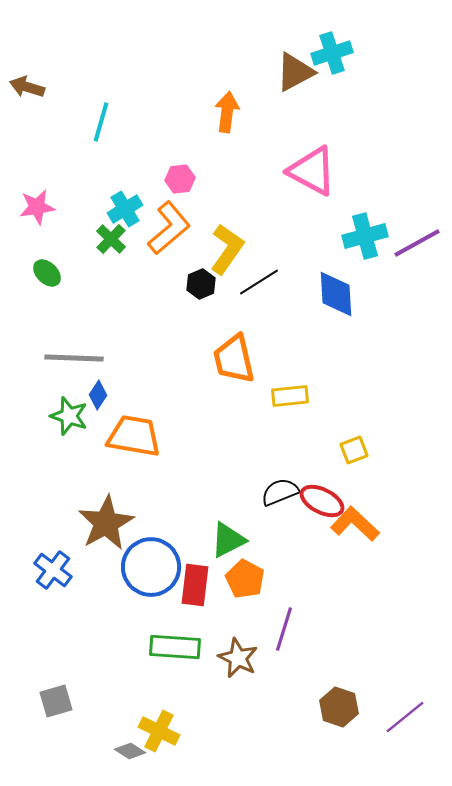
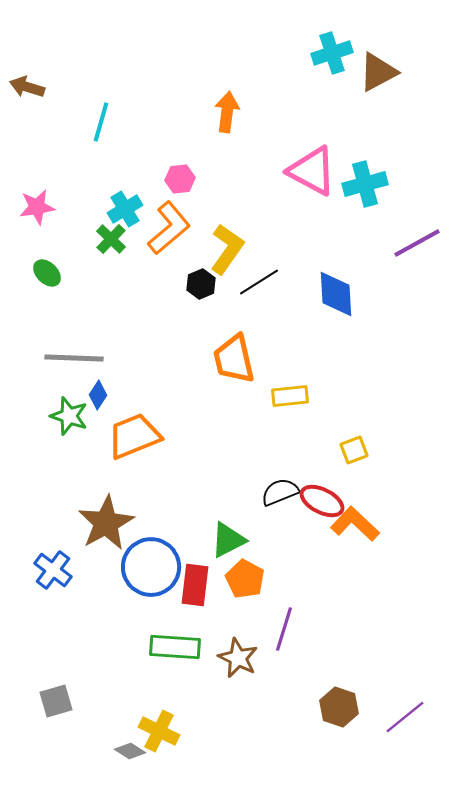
brown triangle at (295, 72): moved 83 px right
cyan cross at (365, 236): moved 52 px up
orange trapezoid at (134, 436): rotated 32 degrees counterclockwise
